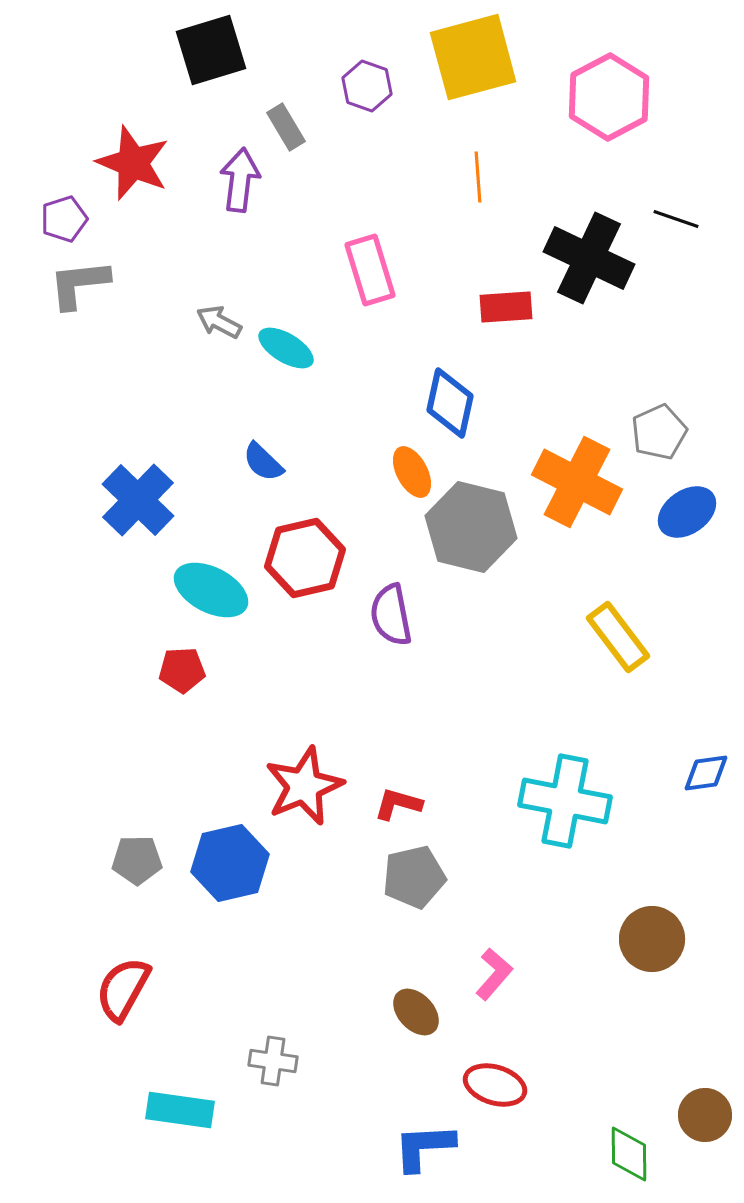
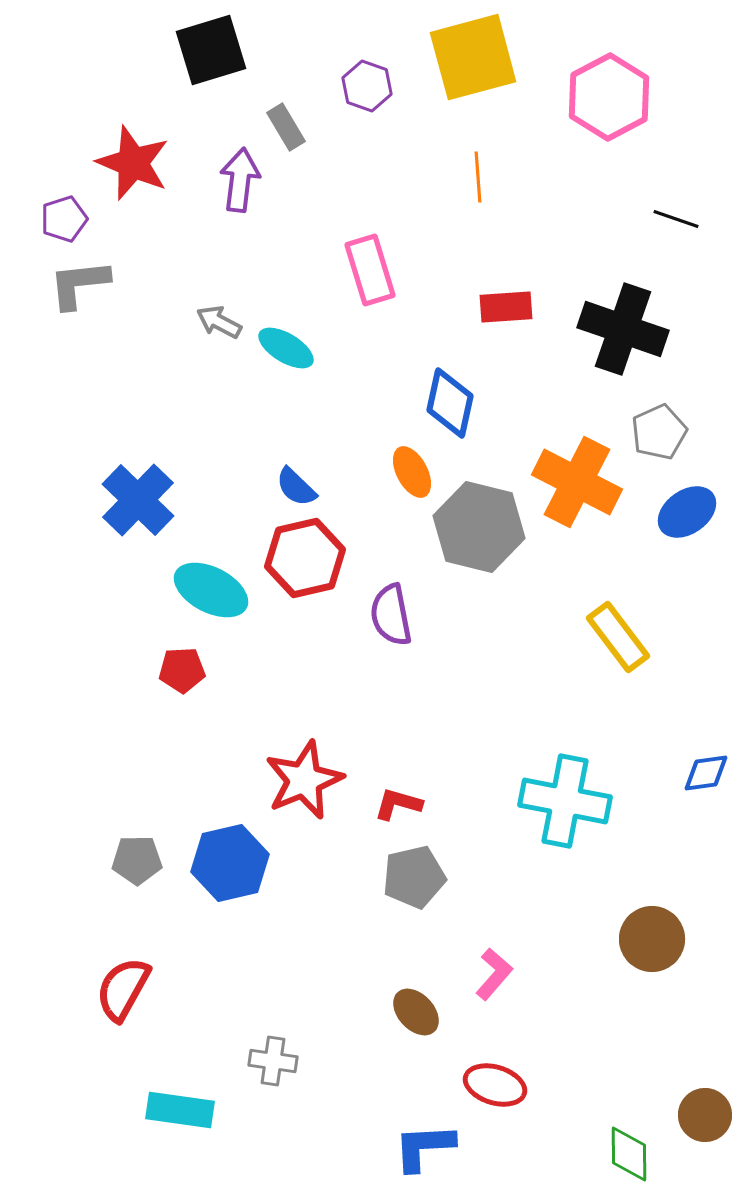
black cross at (589, 258): moved 34 px right, 71 px down; rotated 6 degrees counterclockwise
blue semicircle at (263, 462): moved 33 px right, 25 px down
gray hexagon at (471, 527): moved 8 px right
red star at (304, 786): moved 6 px up
